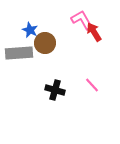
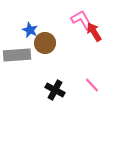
gray rectangle: moved 2 px left, 2 px down
black cross: rotated 12 degrees clockwise
